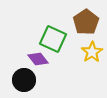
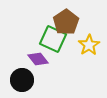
brown pentagon: moved 20 px left
yellow star: moved 3 px left, 7 px up
black circle: moved 2 px left
